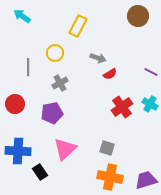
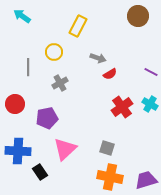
yellow circle: moved 1 px left, 1 px up
purple pentagon: moved 5 px left, 5 px down
